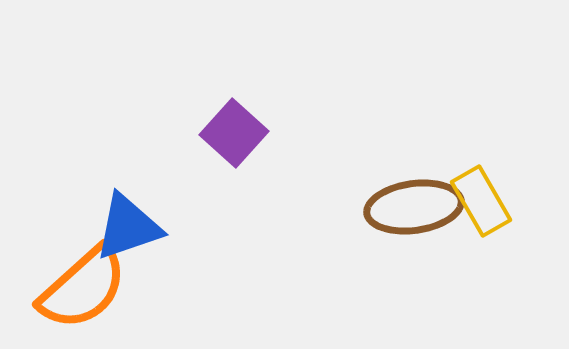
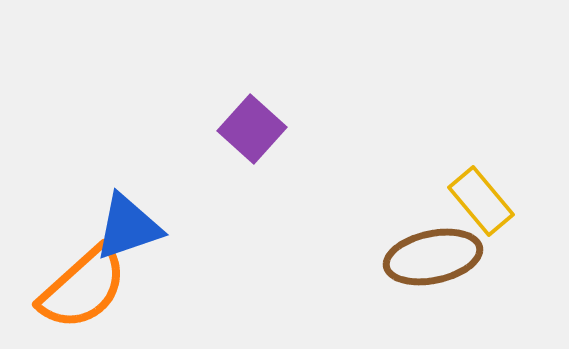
purple square: moved 18 px right, 4 px up
yellow rectangle: rotated 10 degrees counterclockwise
brown ellipse: moved 19 px right, 50 px down; rotated 4 degrees counterclockwise
